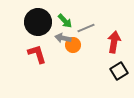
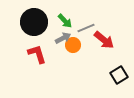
black circle: moved 4 px left
gray arrow: rotated 140 degrees clockwise
red arrow: moved 10 px left, 2 px up; rotated 120 degrees clockwise
black square: moved 4 px down
